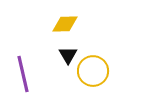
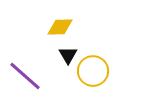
yellow diamond: moved 5 px left, 3 px down
purple line: moved 2 px right, 2 px down; rotated 36 degrees counterclockwise
